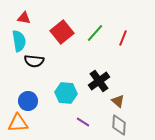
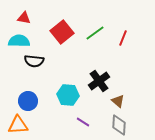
green line: rotated 12 degrees clockwise
cyan semicircle: rotated 80 degrees counterclockwise
cyan hexagon: moved 2 px right, 2 px down
orange triangle: moved 2 px down
